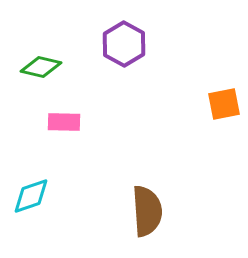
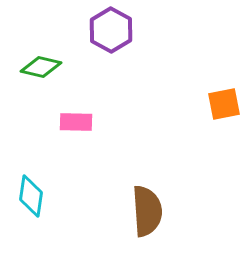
purple hexagon: moved 13 px left, 14 px up
pink rectangle: moved 12 px right
cyan diamond: rotated 63 degrees counterclockwise
